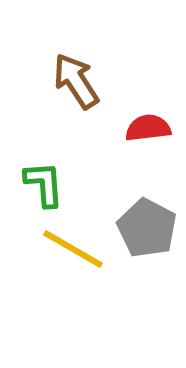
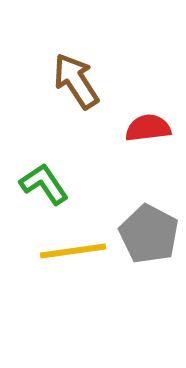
green L-shape: rotated 30 degrees counterclockwise
gray pentagon: moved 2 px right, 6 px down
yellow line: moved 2 px down; rotated 38 degrees counterclockwise
